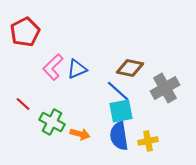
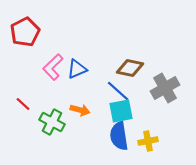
orange arrow: moved 24 px up
